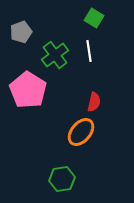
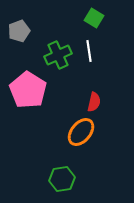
gray pentagon: moved 2 px left, 1 px up
green cross: moved 3 px right; rotated 12 degrees clockwise
